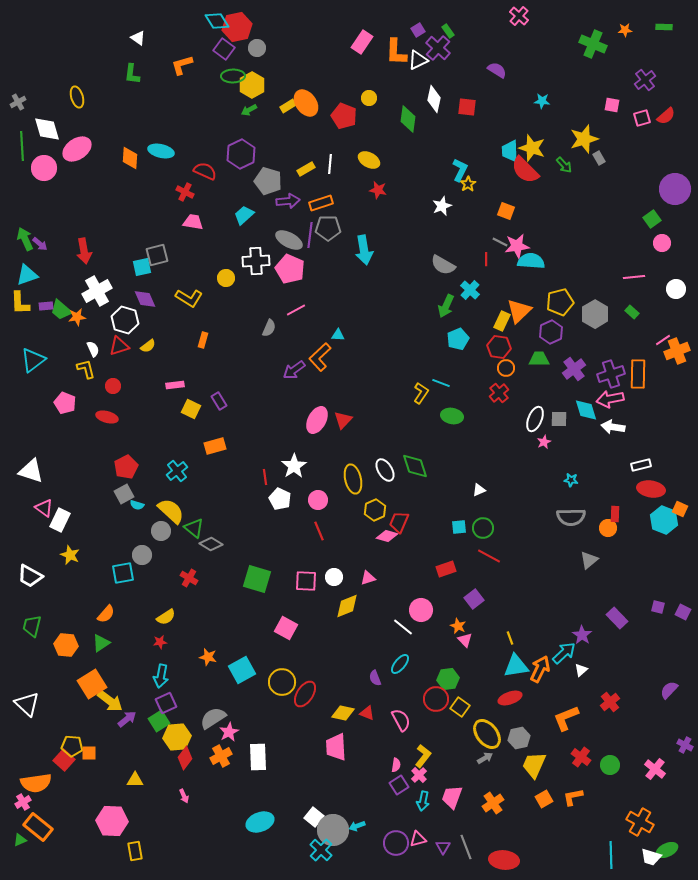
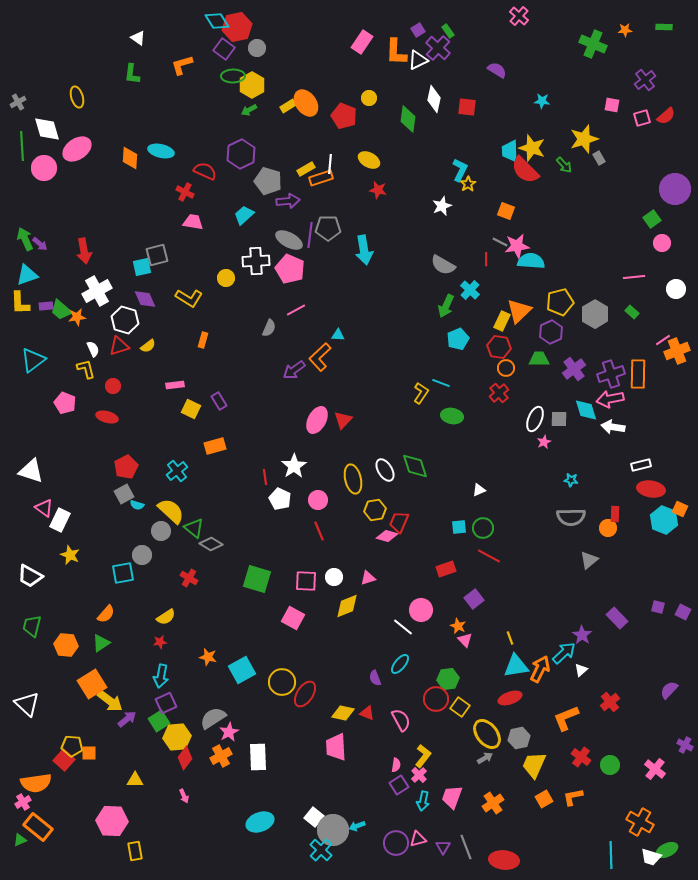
orange rectangle at (321, 203): moved 25 px up
yellow hexagon at (375, 510): rotated 15 degrees clockwise
pink square at (286, 628): moved 7 px right, 10 px up
